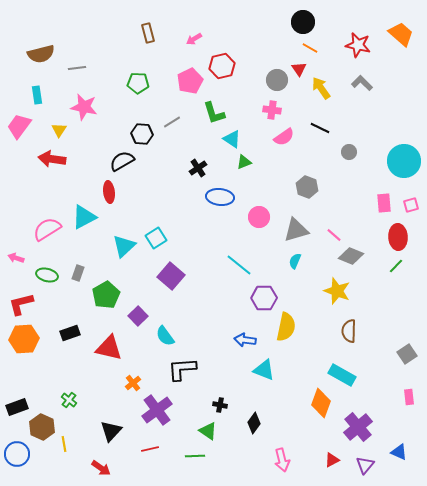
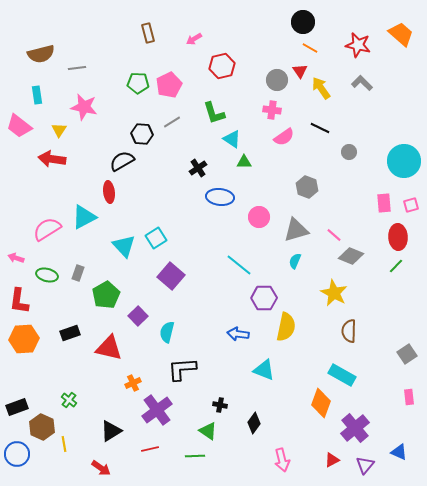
red triangle at (299, 69): moved 1 px right, 2 px down
pink pentagon at (190, 81): moved 21 px left, 4 px down
pink trapezoid at (19, 126): rotated 88 degrees counterclockwise
green triangle at (244, 162): rotated 21 degrees clockwise
cyan triangle at (124, 246): rotated 30 degrees counterclockwise
yellow star at (337, 291): moved 3 px left, 2 px down; rotated 8 degrees clockwise
red L-shape at (21, 304): moved 2 px left, 3 px up; rotated 68 degrees counterclockwise
cyan semicircle at (165, 336): moved 2 px right, 4 px up; rotated 50 degrees clockwise
blue arrow at (245, 340): moved 7 px left, 6 px up
orange cross at (133, 383): rotated 14 degrees clockwise
purple cross at (358, 427): moved 3 px left, 1 px down
black triangle at (111, 431): rotated 15 degrees clockwise
